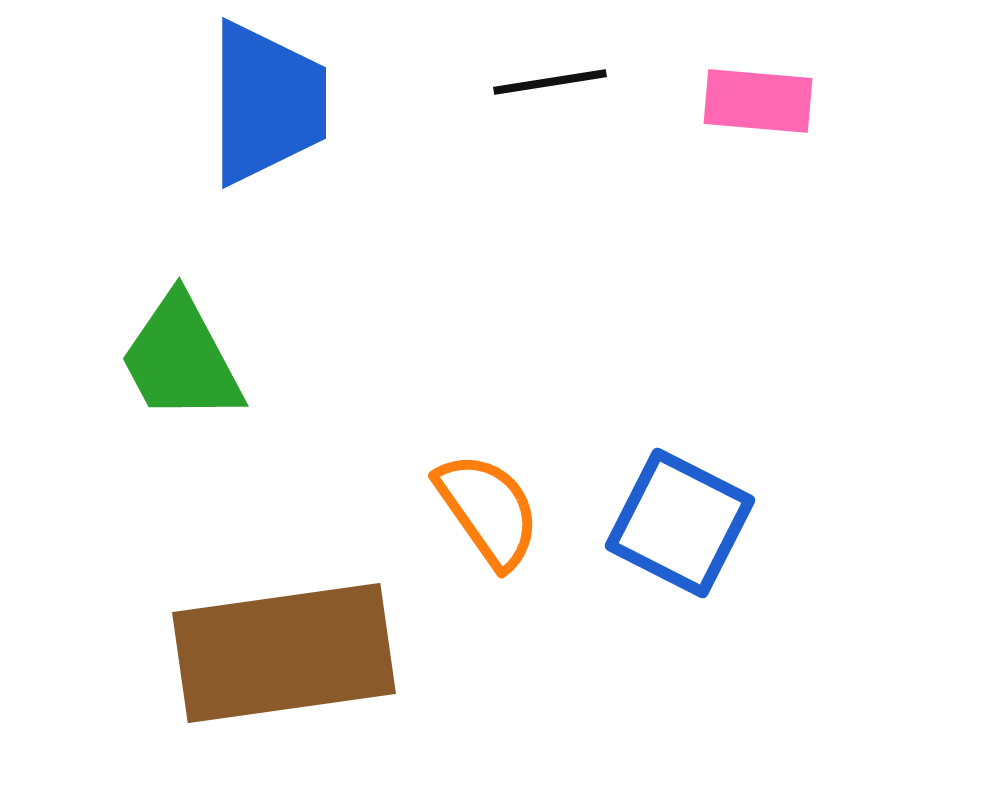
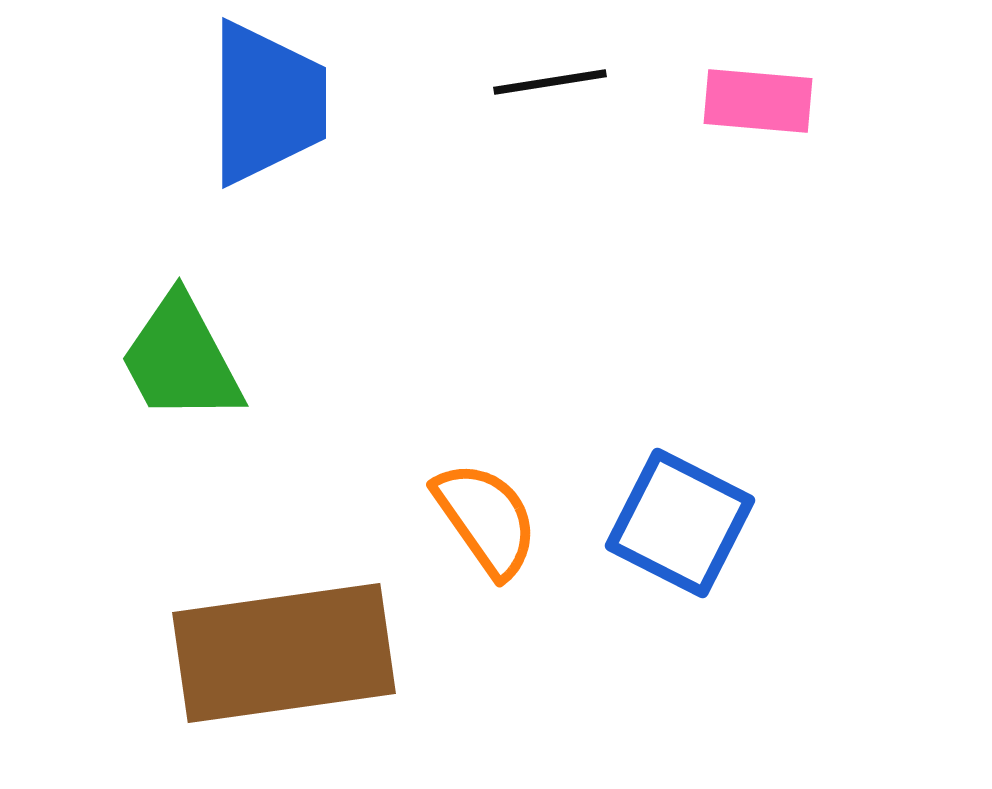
orange semicircle: moved 2 px left, 9 px down
